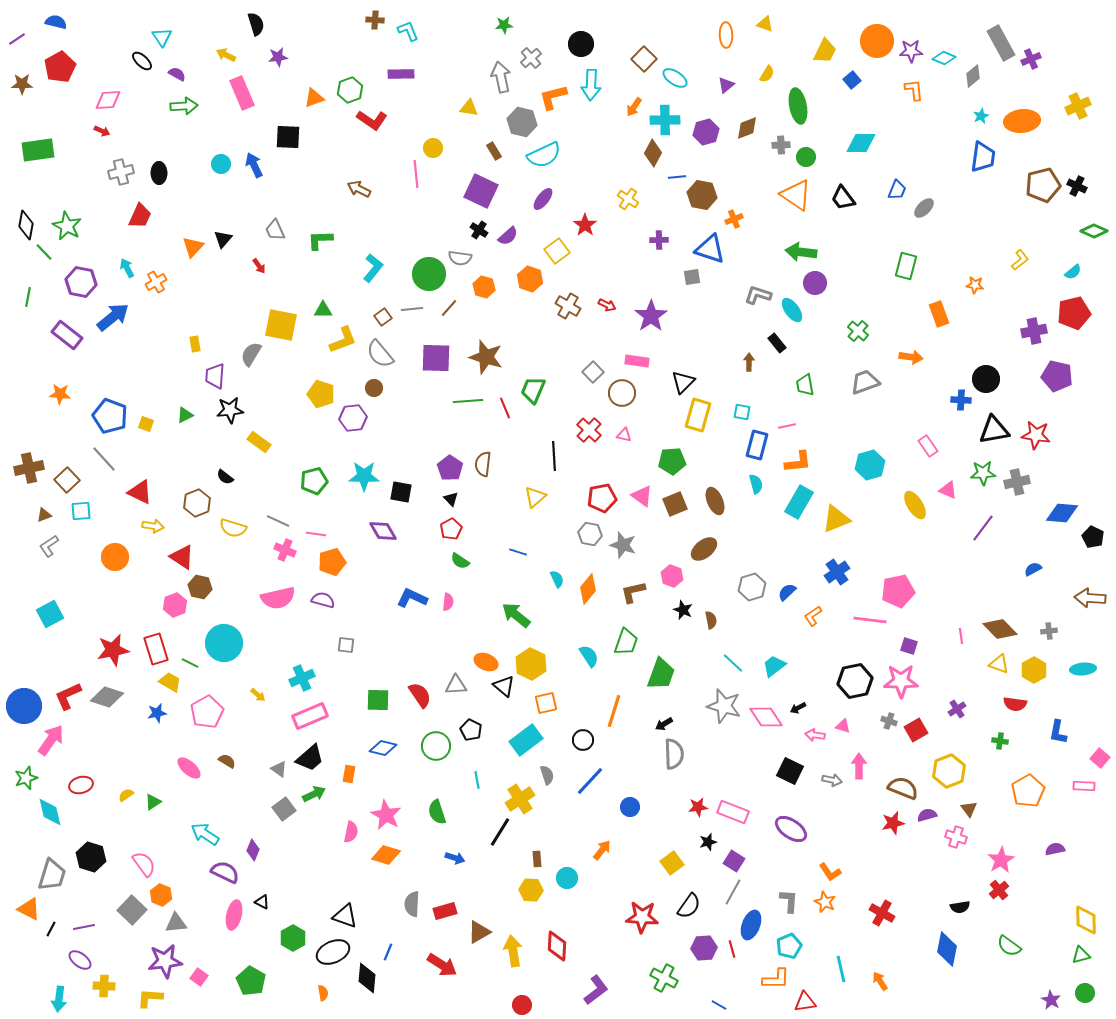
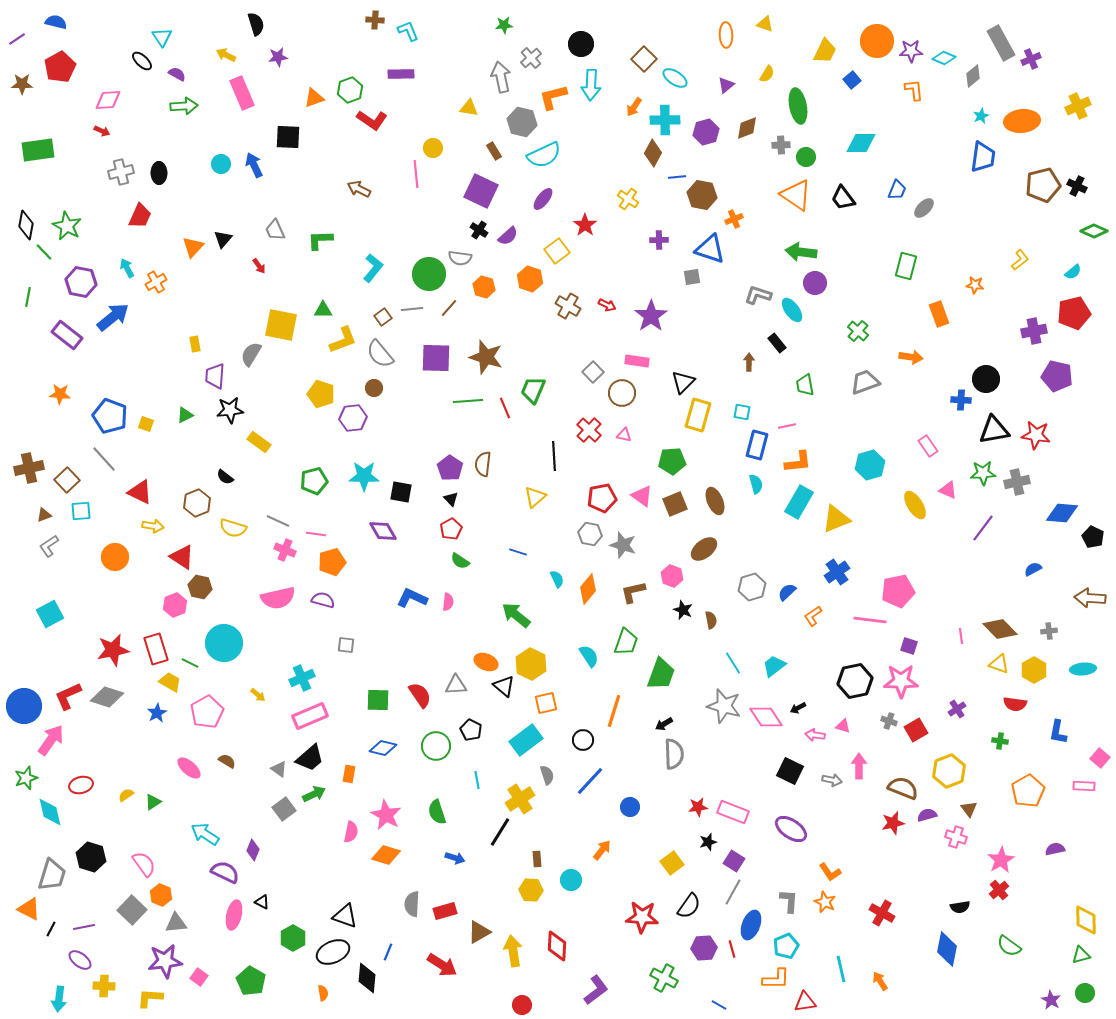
cyan line at (733, 663): rotated 15 degrees clockwise
blue star at (157, 713): rotated 18 degrees counterclockwise
cyan circle at (567, 878): moved 4 px right, 2 px down
cyan pentagon at (789, 946): moved 3 px left
